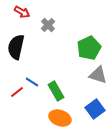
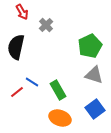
red arrow: rotated 28 degrees clockwise
gray cross: moved 2 px left
green pentagon: moved 1 px right, 2 px up
gray triangle: moved 4 px left
green rectangle: moved 2 px right, 1 px up
